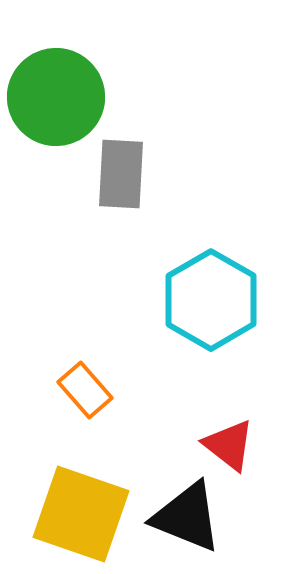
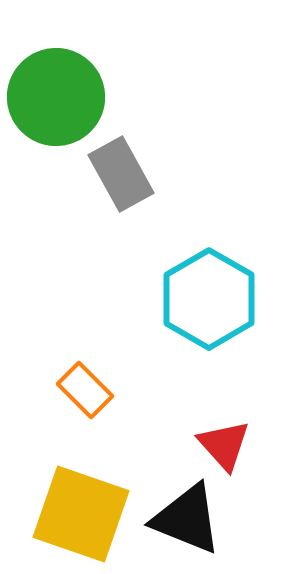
gray rectangle: rotated 32 degrees counterclockwise
cyan hexagon: moved 2 px left, 1 px up
orange rectangle: rotated 4 degrees counterclockwise
red triangle: moved 5 px left; rotated 10 degrees clockwise
black triangle: moved 2 px down
